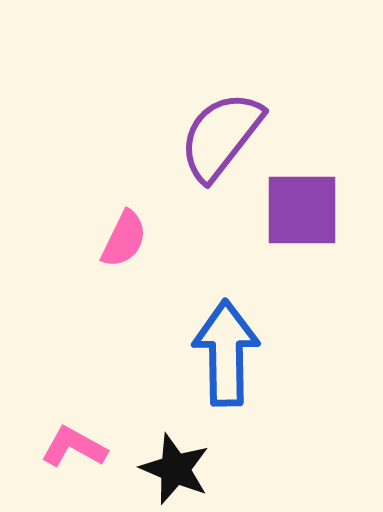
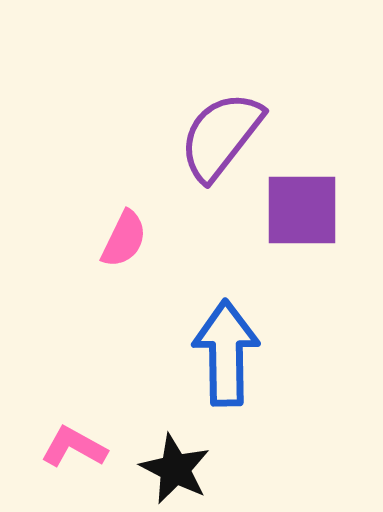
black star: rotated 4 degrees clockwise
